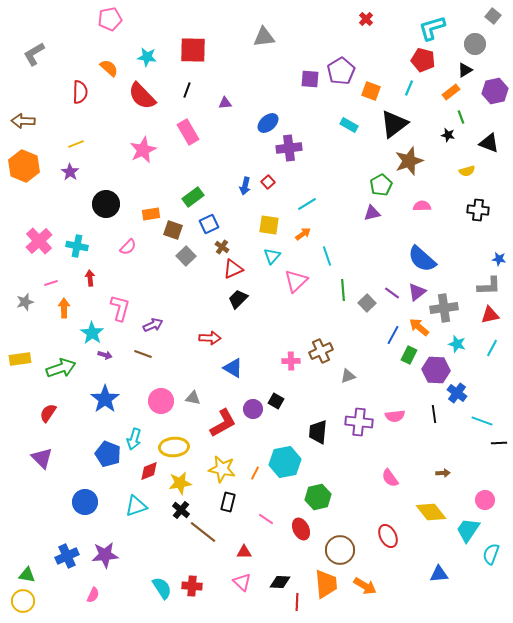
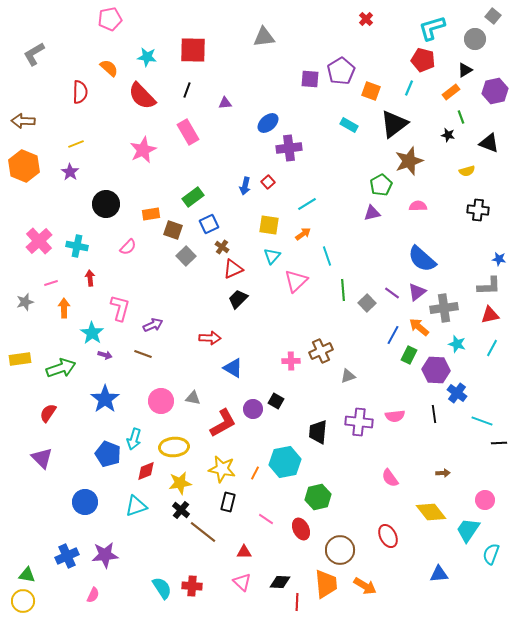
gray circle at (475, 44): moved 5 px up
pink semicircle at (422, 206): moved 4 px left
red diamond at (149, 471): moved 3 px left
